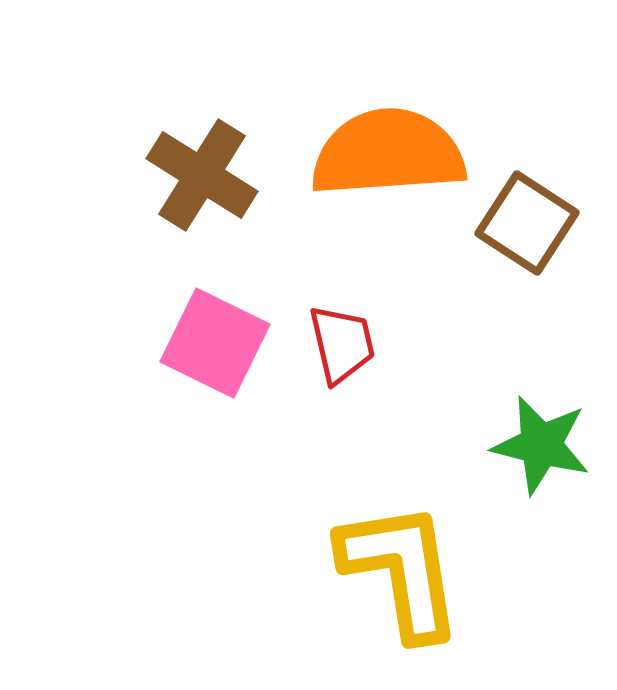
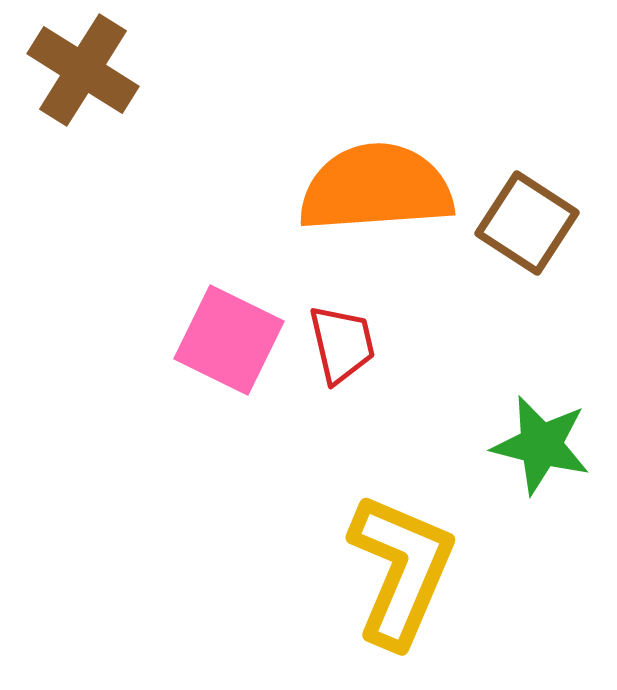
orange semicircle: moved 12 px left, 35 px down
brown cross: moved 119 px left, 105 px up
pink square: moved 14 px right, 3 px up
yellow L-shape: rotated 32 degrees clockwise
